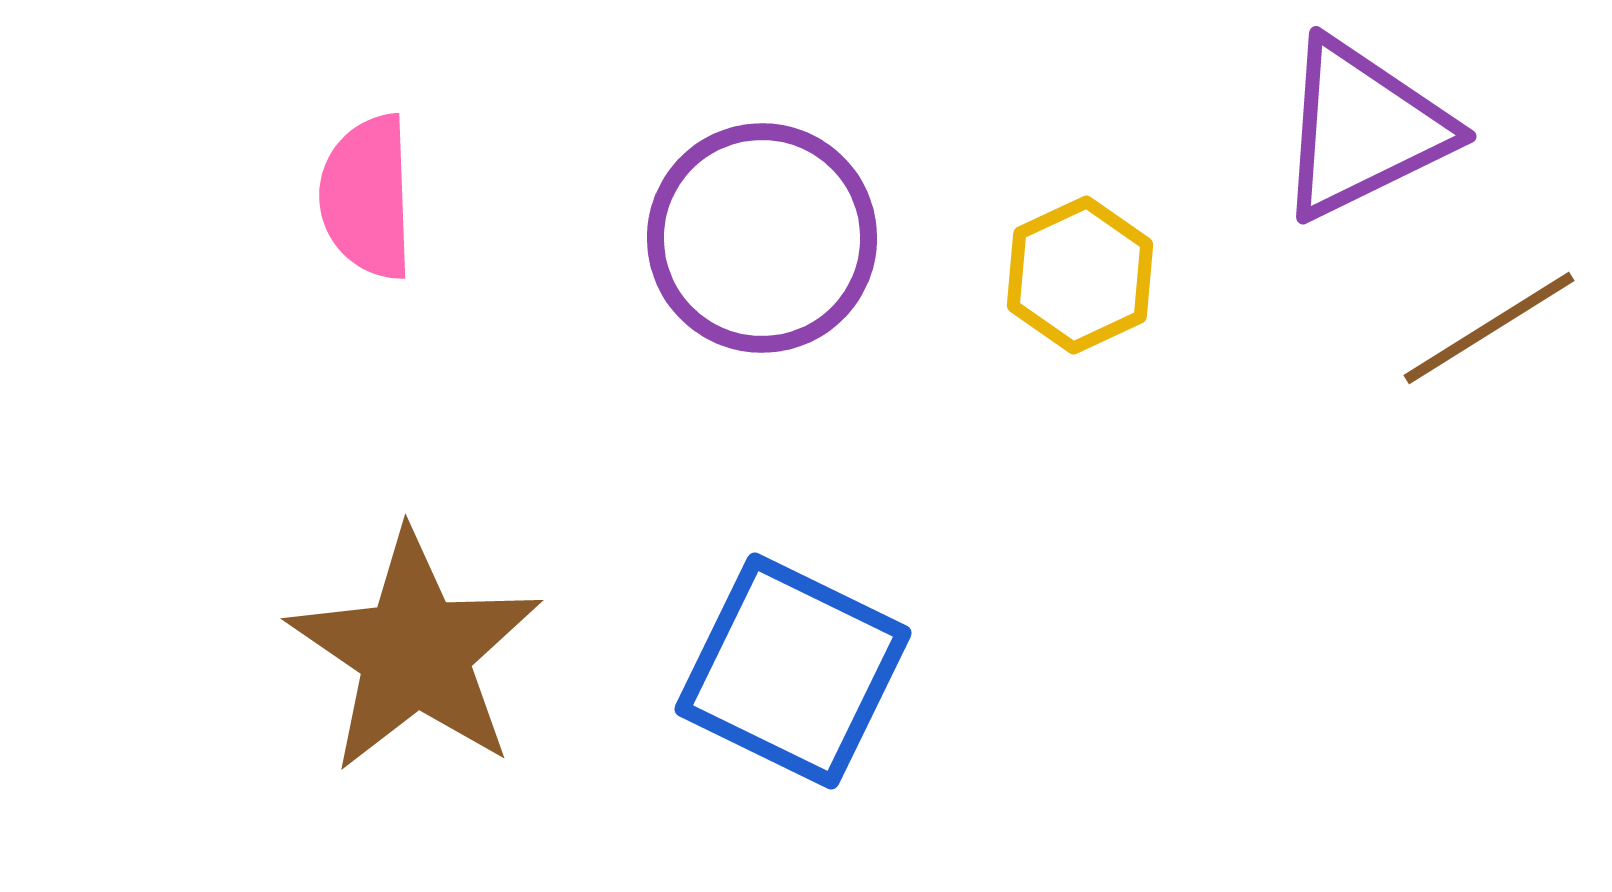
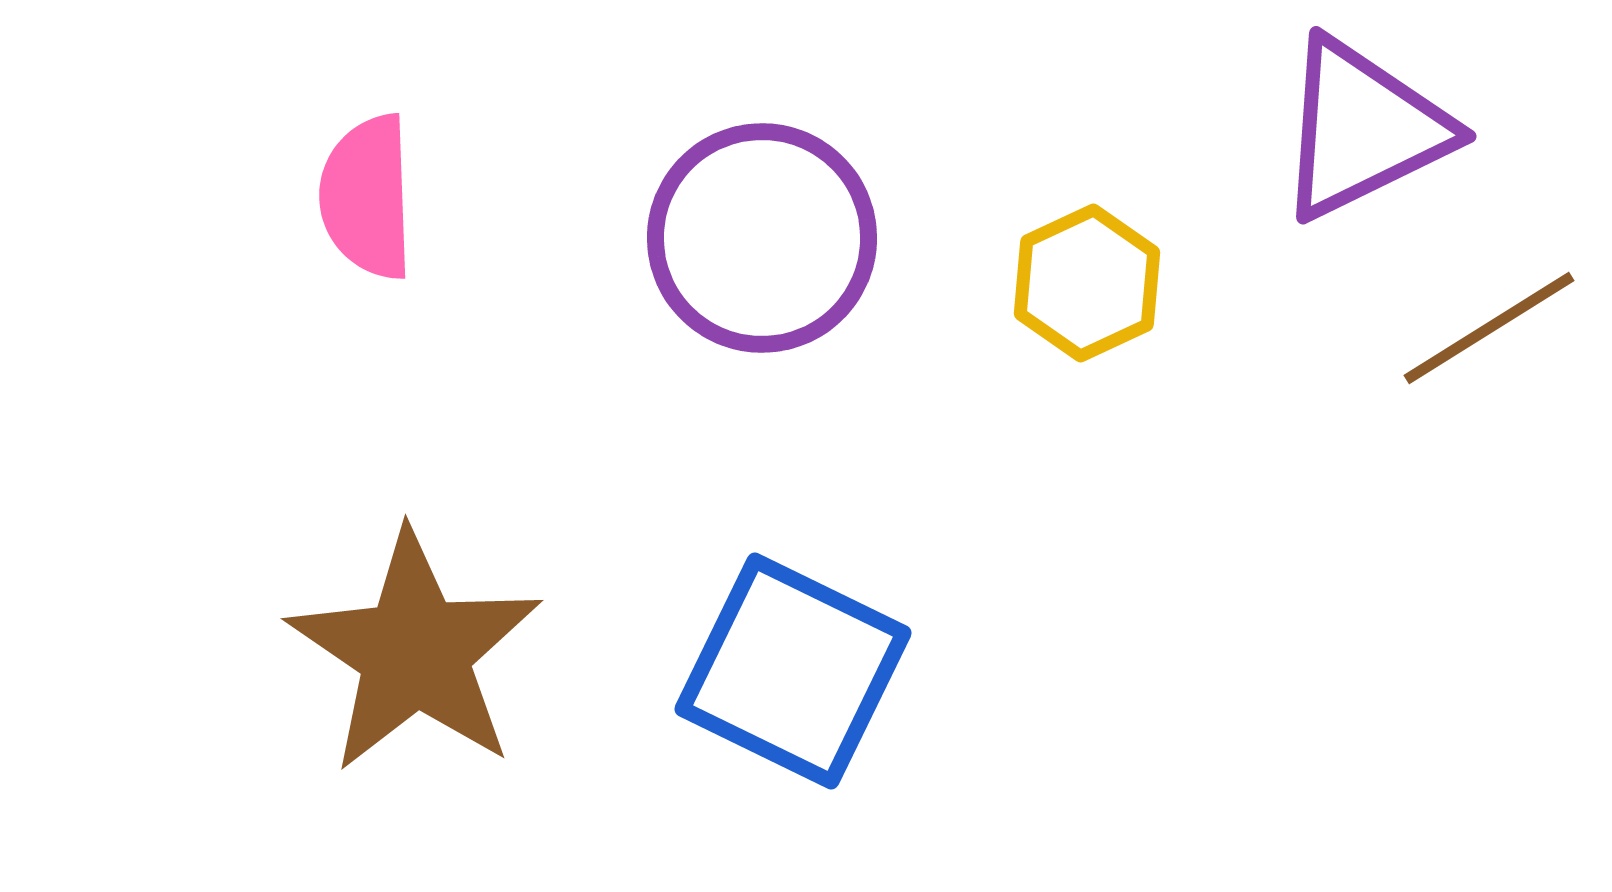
yellow hexagon: moved 7 px right, 8 px down
